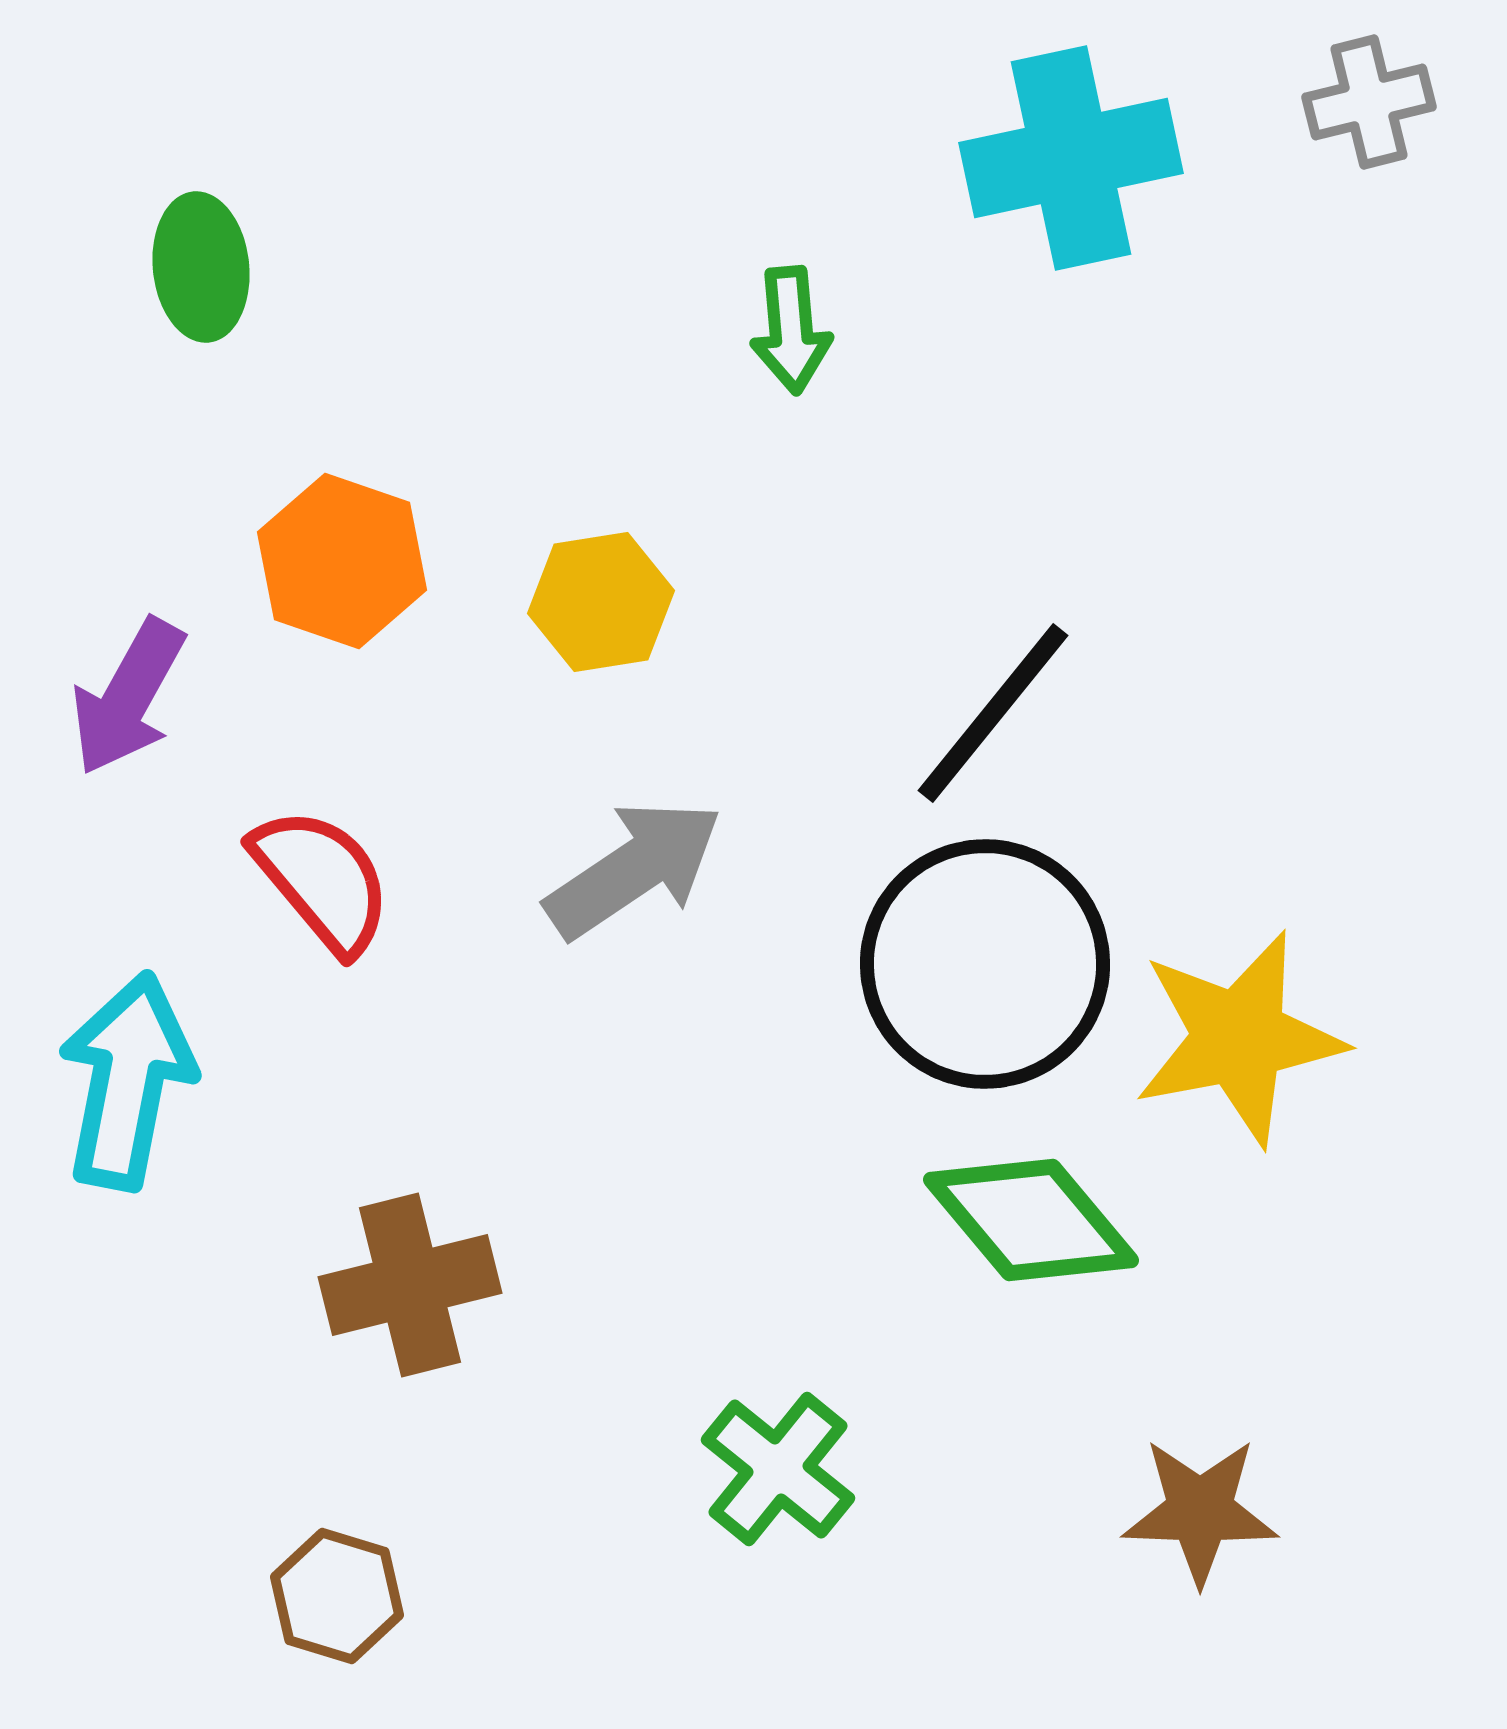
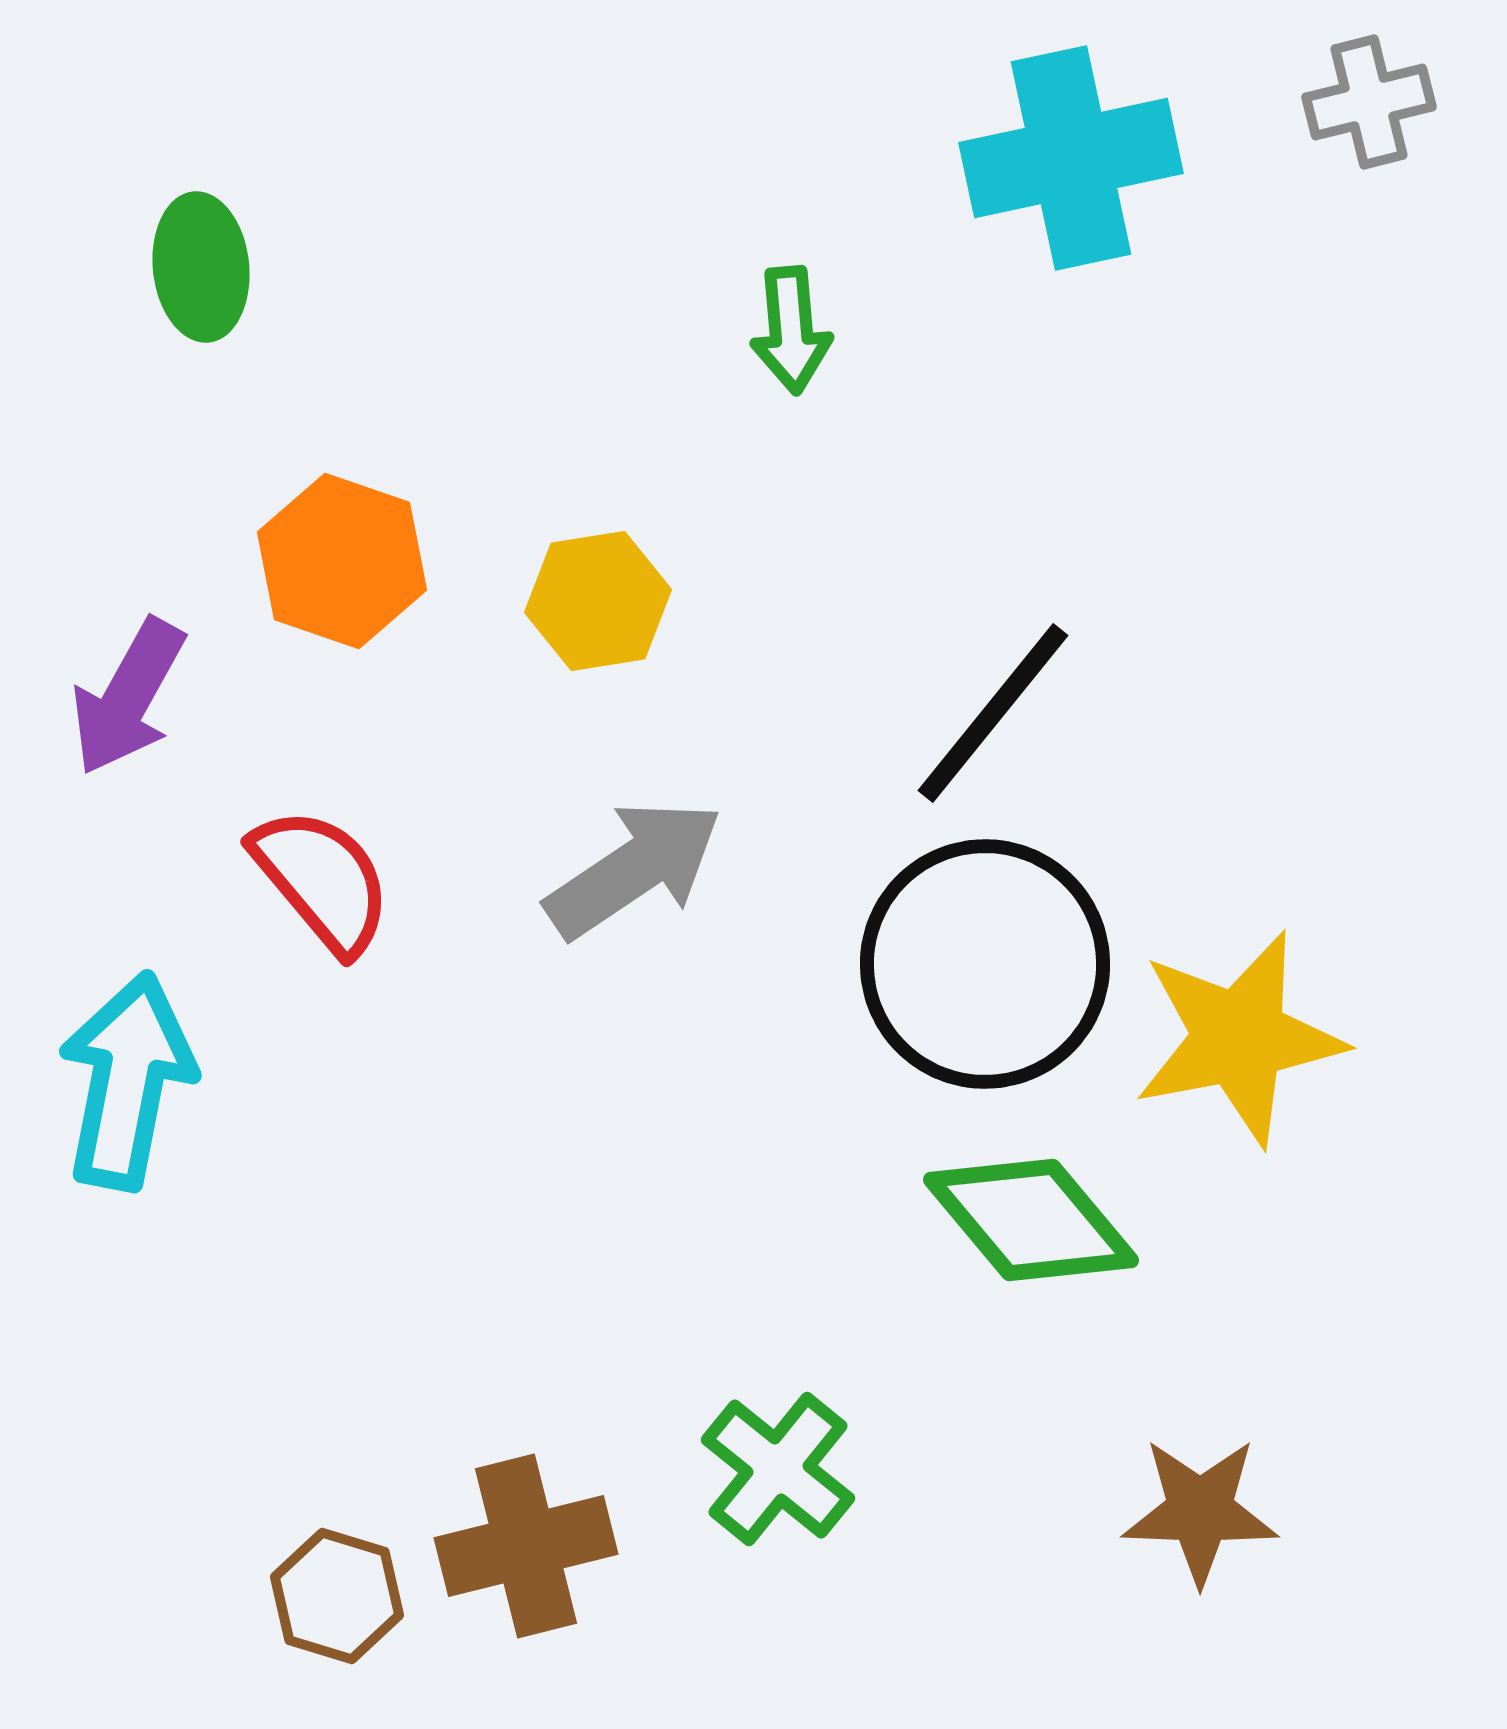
yellow hexagon: moved 3 px left, 1 px up
brown cross: moved 116 px right, 261 px down
